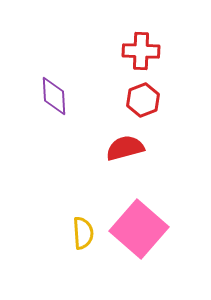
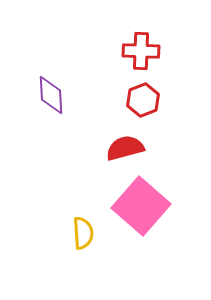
purple diamond: moved 3 px left, 1 px up
pink square: moved 2 px right, 23 px up
